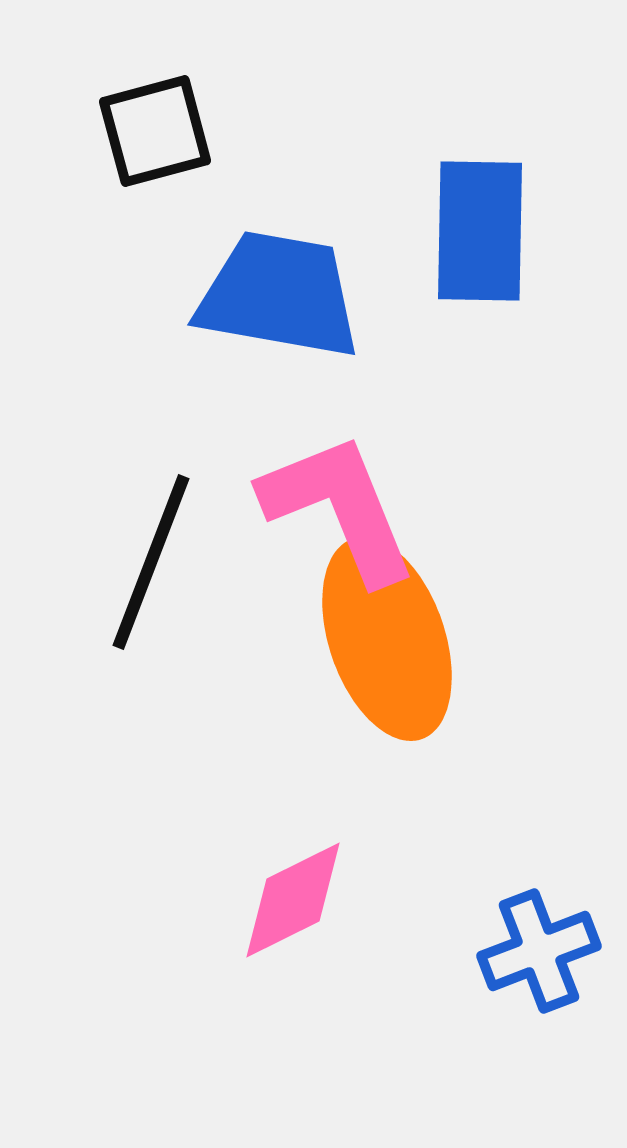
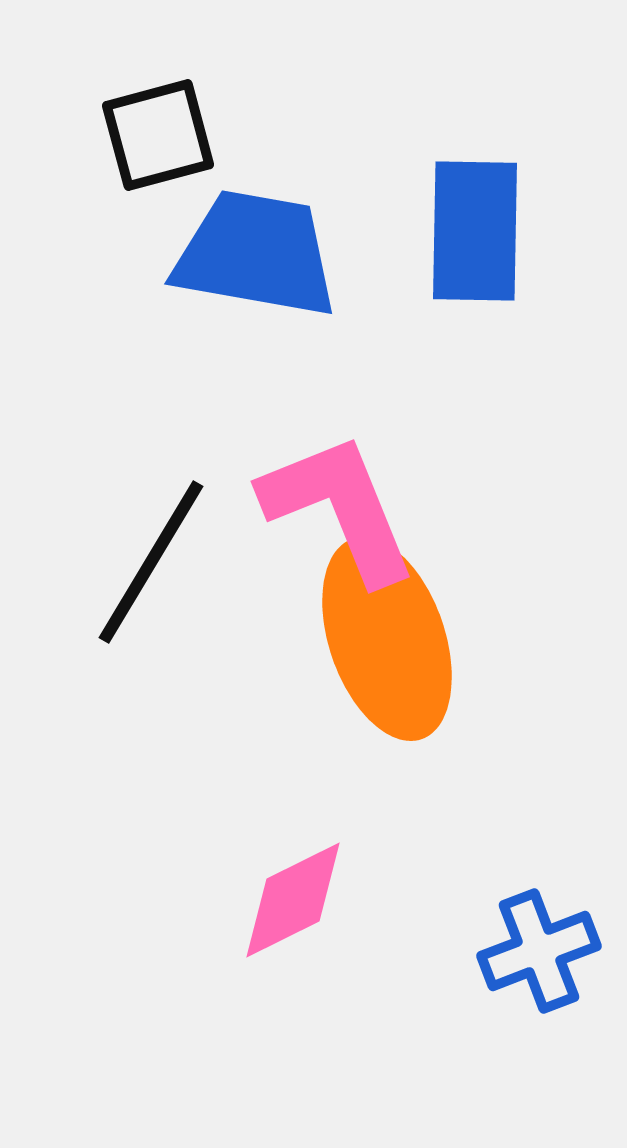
black square: moved 3 px right, 4 px down
blue rectangle: moved 5 px left
blue trapezoid: moved 23 px left, 41 px up
black line: rotated 10 degrees clockwise
